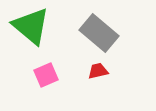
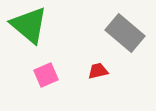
green triangle: moved 2 px left, 1 px up
gray rectangle: moved 26 px right
